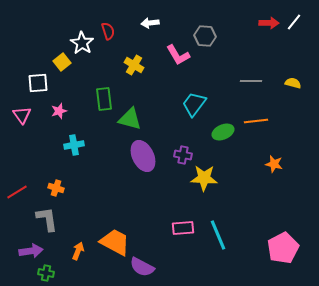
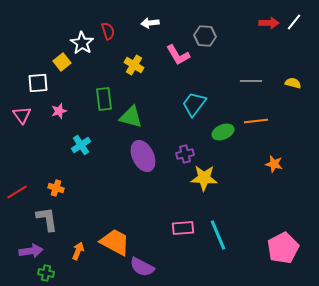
green triangle: moved 1 px right, 2 px up
cyan cross: moved 7 px right; rotated 24 degrees counterclockwise
purple cross: moved 2 px right, 1 px up; rotated 24 degrees counterclockwise
